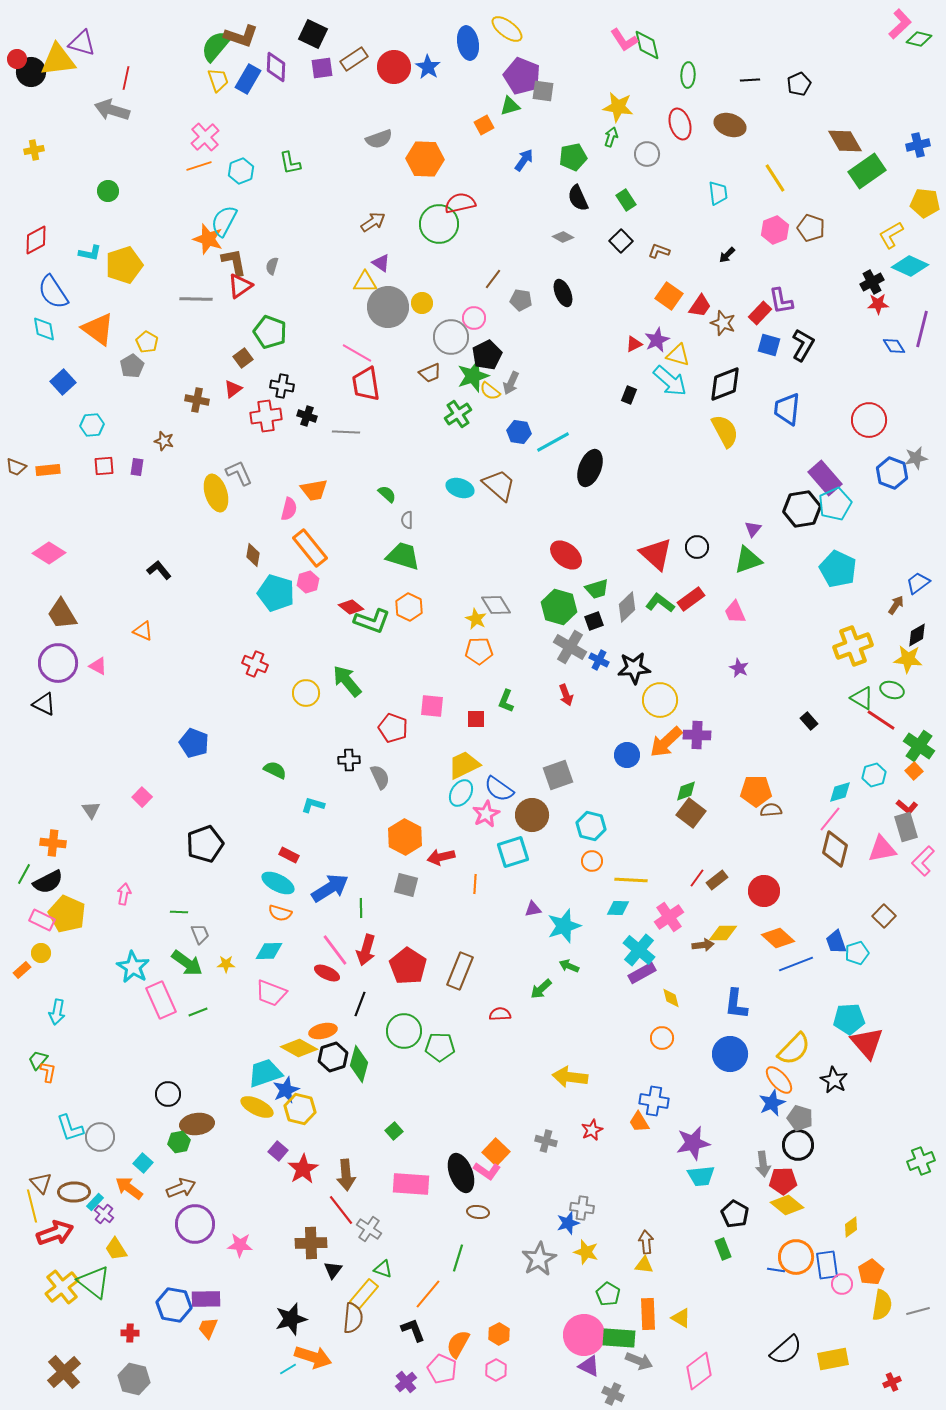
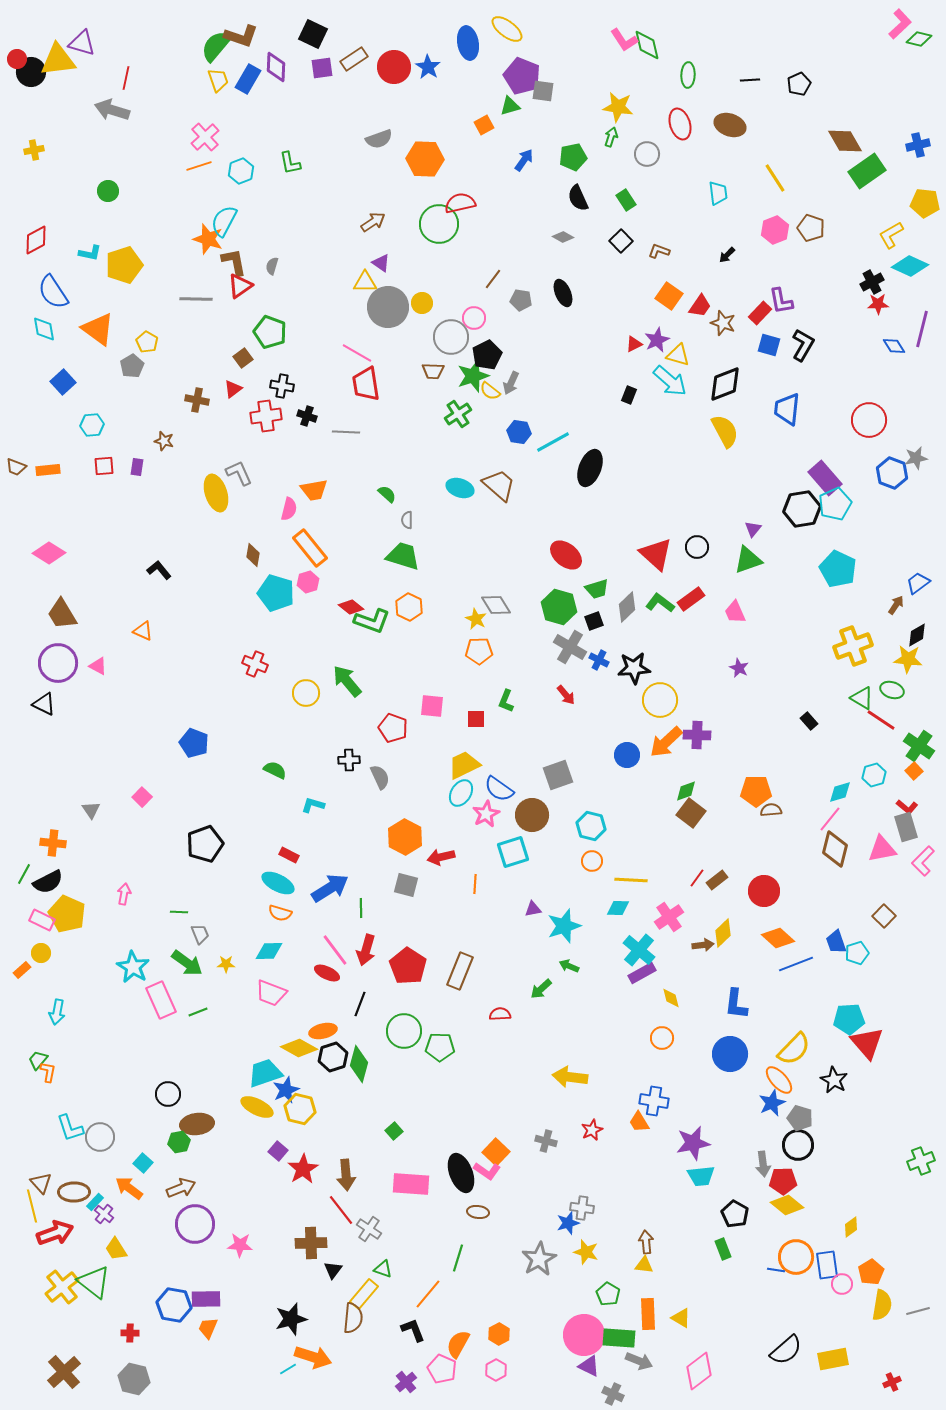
brown trapezoid at (430, 373): moved 3 px right, 2 px up; rotated 25 degrees clockwise
red arrow at (566, 695): rotated 20 degrees counterclockwise
yellow diamond at (723, 933): rotated 44 degrees counterclockwise
